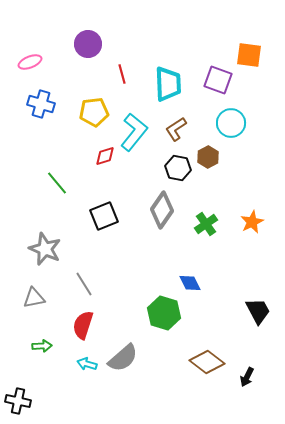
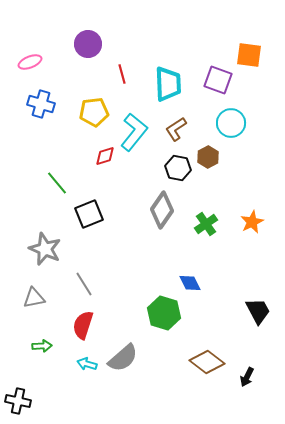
black square: moved 15 px left, 2 px up
